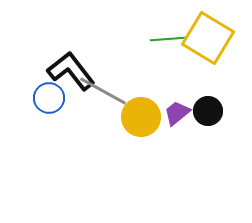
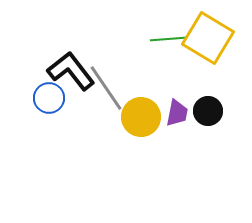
gray line: moved 3 px right, 3 px up; rotated 27 degrees clockwise
purple trapezoid: rotated 140 degrees clockwise
